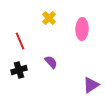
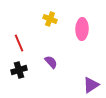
yellow cross: moved 1 px right, 1 px down; rotated 24 degrees counterclockwise
red line: moved 1 px left, 2 px down
